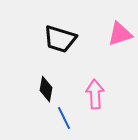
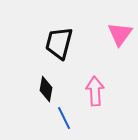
pink triangle: rotated 36 degrees counterclockwise
black trapezoid: moved 1 px left, 4 px down; rotated 88 degrees clockwise
pink arrow: moved 3 px up
